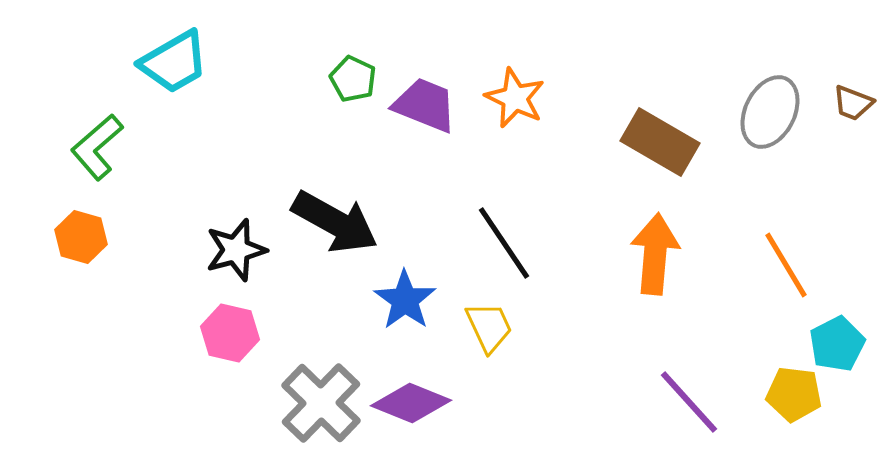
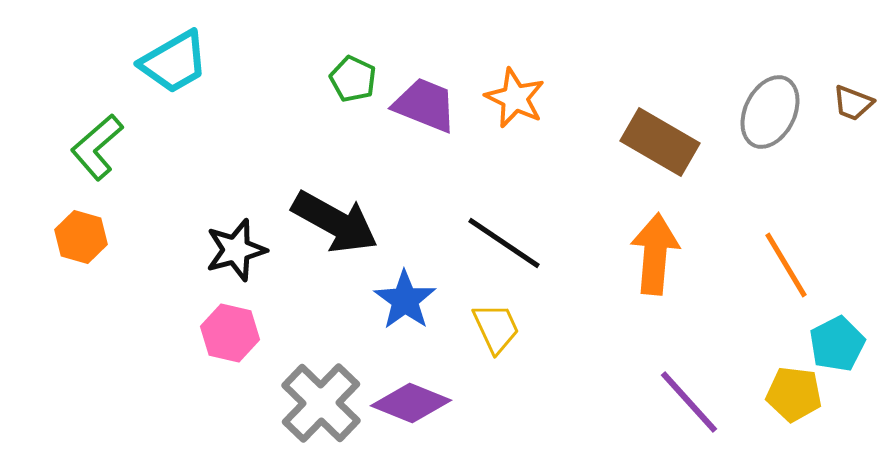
black line: rotated 22 degrees counterclockwise
yellow trapezoid: moved 7 px right, 1 px down
